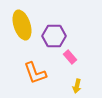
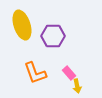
purple hexagon: moved 1 px left
pink rectangle: moved 1 px left, 16 px down
yellow arrow: rotated 24 degrees counterclockwise
